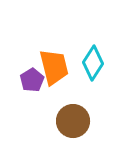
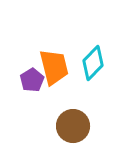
cyan diamond: rotated 12 degrees clockwise
brown circle: moved 5 px down
